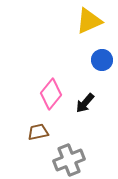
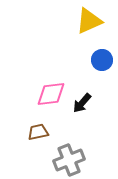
pink diamond: rotated 44 degrees clockwise
black arrow: moved 3 px left
